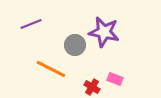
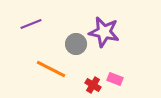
gray circle: moved 1 px right, 1 px up
red cross: moved 1 px right, 2 px up
